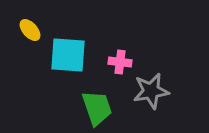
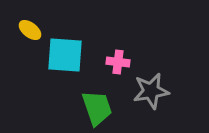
yellow ellipse: rotated 10 degrees counterclockwise
cyan square: moved 3 px left
pink cross: moved 2 px left
